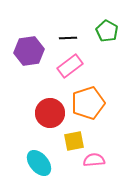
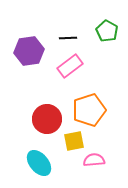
orange pentagon: moved 1 px right, 7 px down
red circle: moved 3 px left, 6 px down
